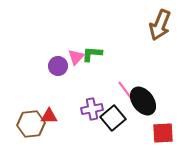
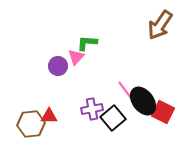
brown arrow: rotated 12 degrees clockwise
green L-shape: moved 5 px left, 11 px up
red square: moved 21 px up; rotated 30 degrees clockwise
